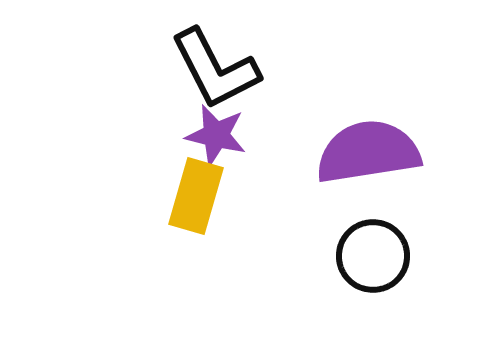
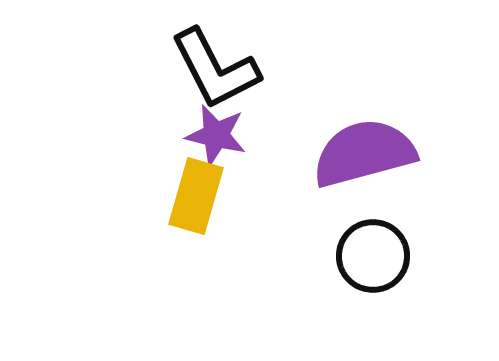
purple semicircle: moved 4 px left, 1 px down; rotated 6 degrees counterclockwise
